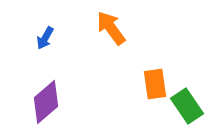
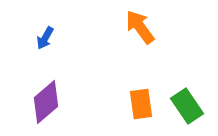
orange arrow: moved 29 px right, 1 px up
orange rectangle: moved 14 px left, 20 px down
